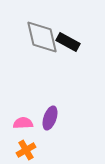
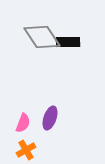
gray diamond: rotated 21 degrees counterclockwise
black rectangle: rotated 30 degrees counterclockwise
pink semicircle: rotated 114 degrees clockwise
